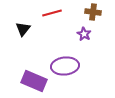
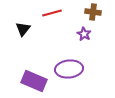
purple ellipse: moved 4 px right, 3 px down
